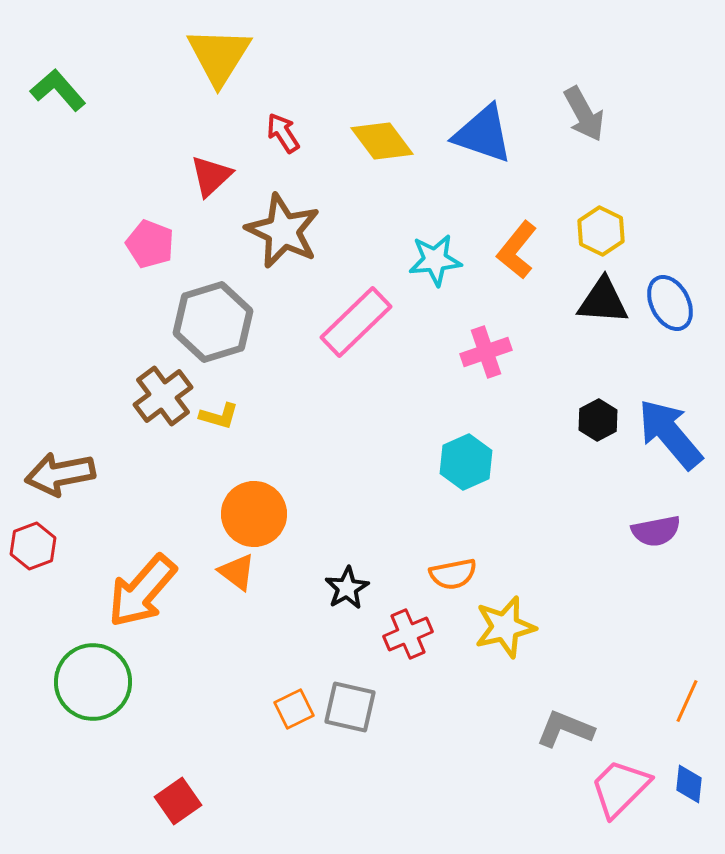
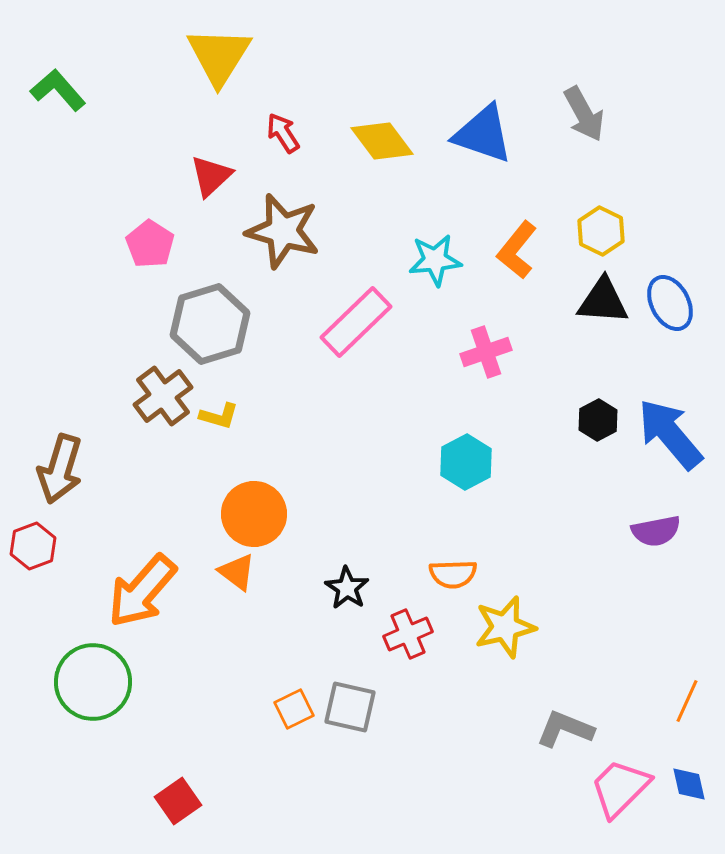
brown star: rotated 10 degrees counterclockwise
pink pentagon: rotated 12 degrees clockwise
gray hexagon: moved 3 px left, 2 px down
cyan hexagon: rotated 4 degrees counterclockwise
brown arrow: moved 5 px up; rotated 62 degrees counterclockwise
orange semicircle: rotated 9 degrees clockwise
black star: rotated 9 degrees counterclockwise
blue diamond: rotated 18 degrees counterclockwise
